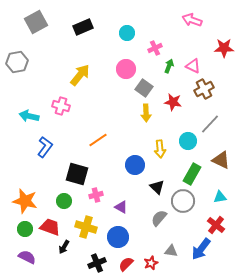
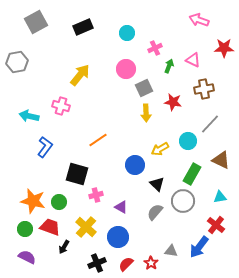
pink arrow at (192, 20): moved 7 px right
pink triangle at (193, 66): moved 6 px up
gray square at (144, 88): rotated 30 degrees clockwise
brown cross at (204, 89): rotated 18 degrees clockwise
yellow arrow at (160, 149): rotated 66 degrees clockwise
black triangle at (157, 187): moved 3 px up
orange star at (25, 201): moved 8 px right
green circle at (64, 201): moved 5 px left, 1 px down
gray semicircle at (159, 218): moved 4 px left, 6 px up
yellow cross at (86, 227): rotated 25 degrees clockwise
blue arrow at (201, 249): moved 2 px left, 2 px up
red star at (151, 263): rotated 16 degrees counterclockwise
